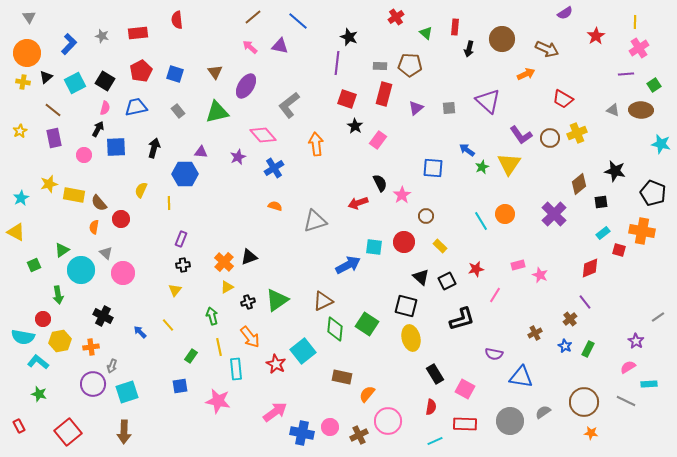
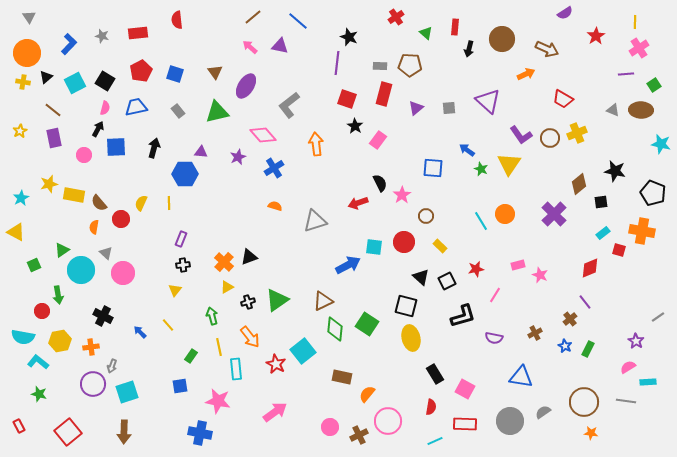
green star at (482, 167): moved 1 px left, 2 px down; rotated 24 degrees counterclockwise
yellow semicircle at (141, 190): moved 13 px down
red circle at (43, 319): moved 1 px left, 8 px up
black L-shape at (462, 319): moved 1 px right, 3 px up
purple semicircle at (494, 354): moved 16 px up
cyan rectangle at (649, 384): moved 1 px left, 2 px up
gray line at (626, 401): rotated 18 degrees counterclockwise
blue cross at (302, 433): moved 102 px left
